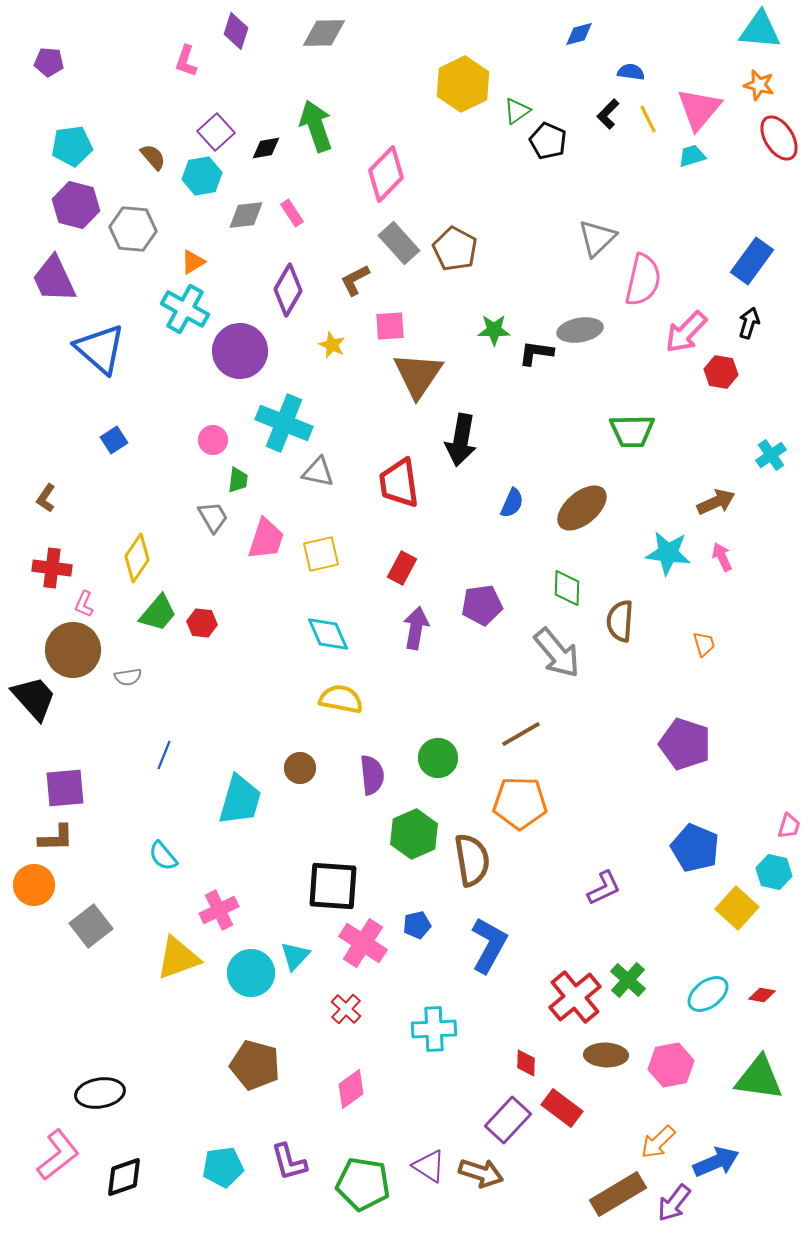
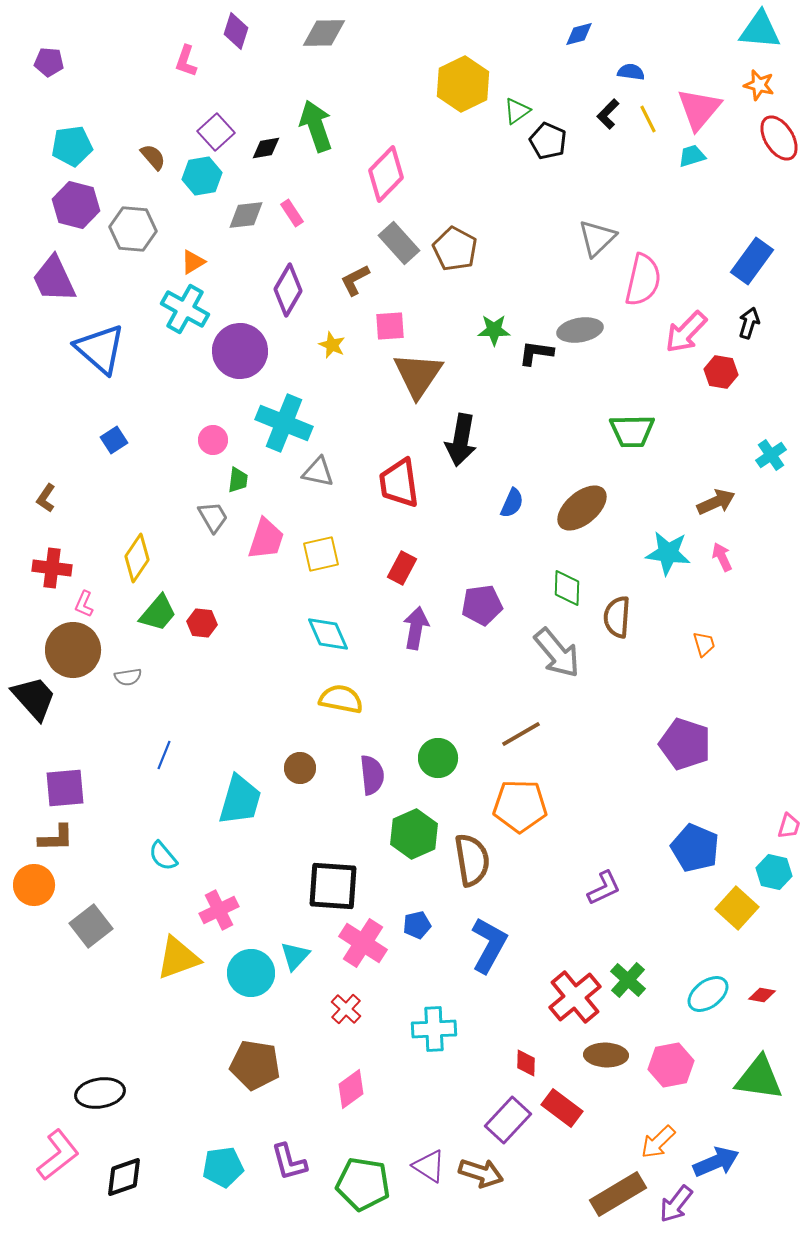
brown semicircle at (620, 621): moved 3 px left, 4 px up
orange pentagon at (520, 803): moved 3 px down
brown pentagon at (255, 1065): rotated 6 degrees counterclockwise
purple arrow at (674, 1203): moved 2 px right, 1 px down
